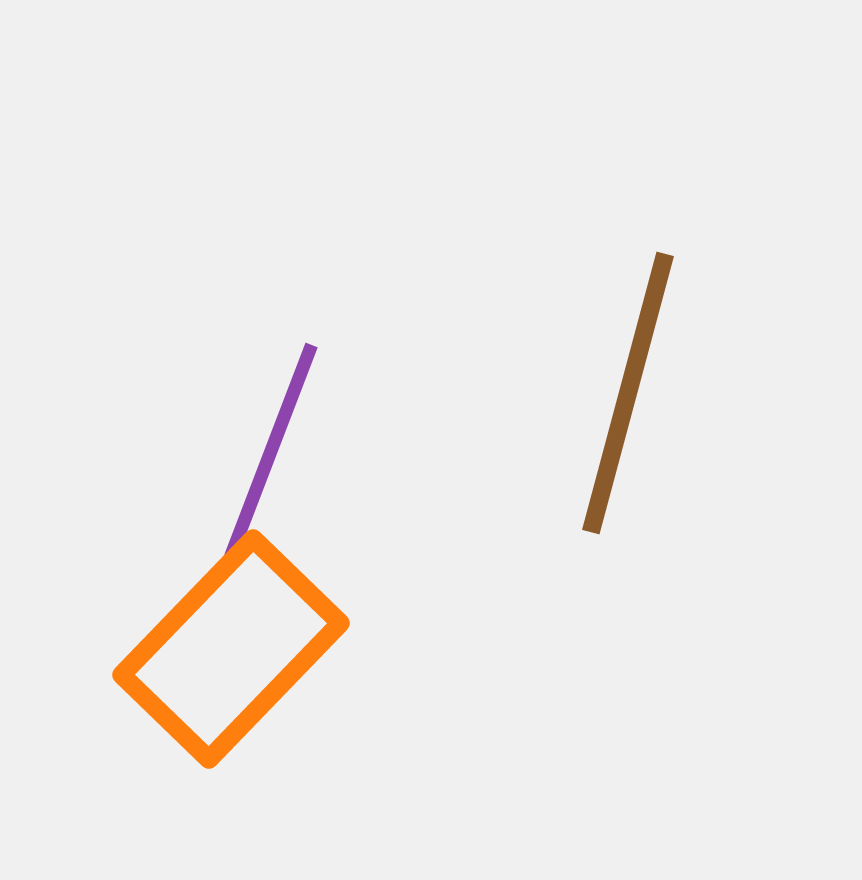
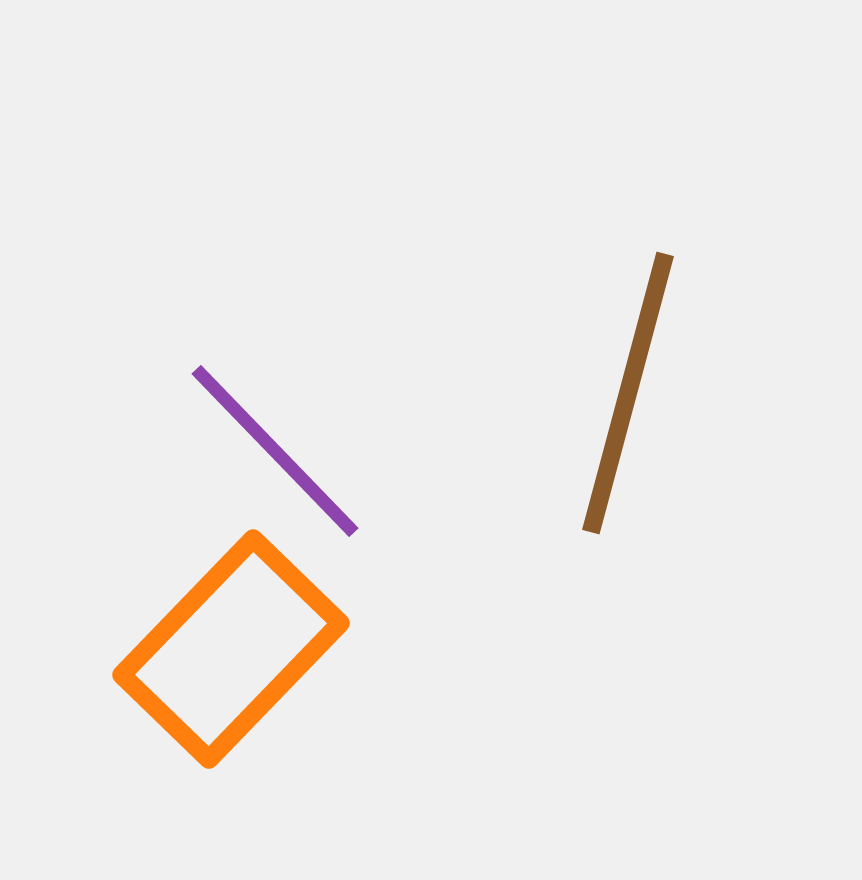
purple line: moved 4 px right; rotated 65 degrees counterclockwise
